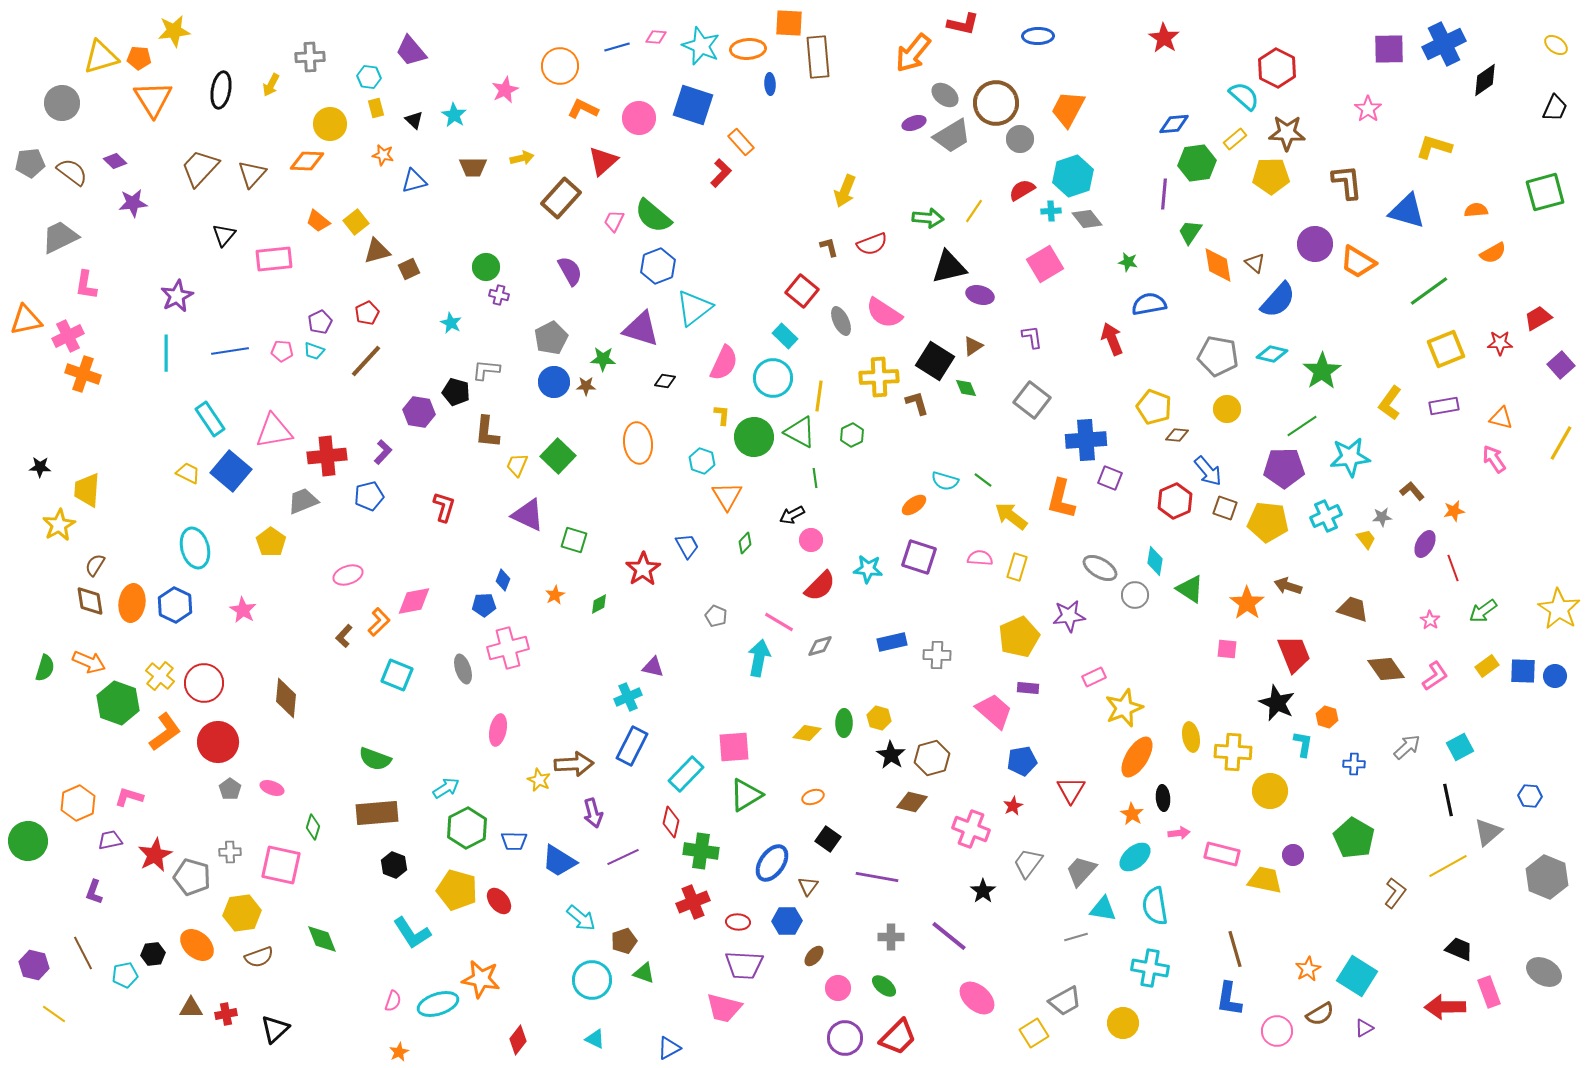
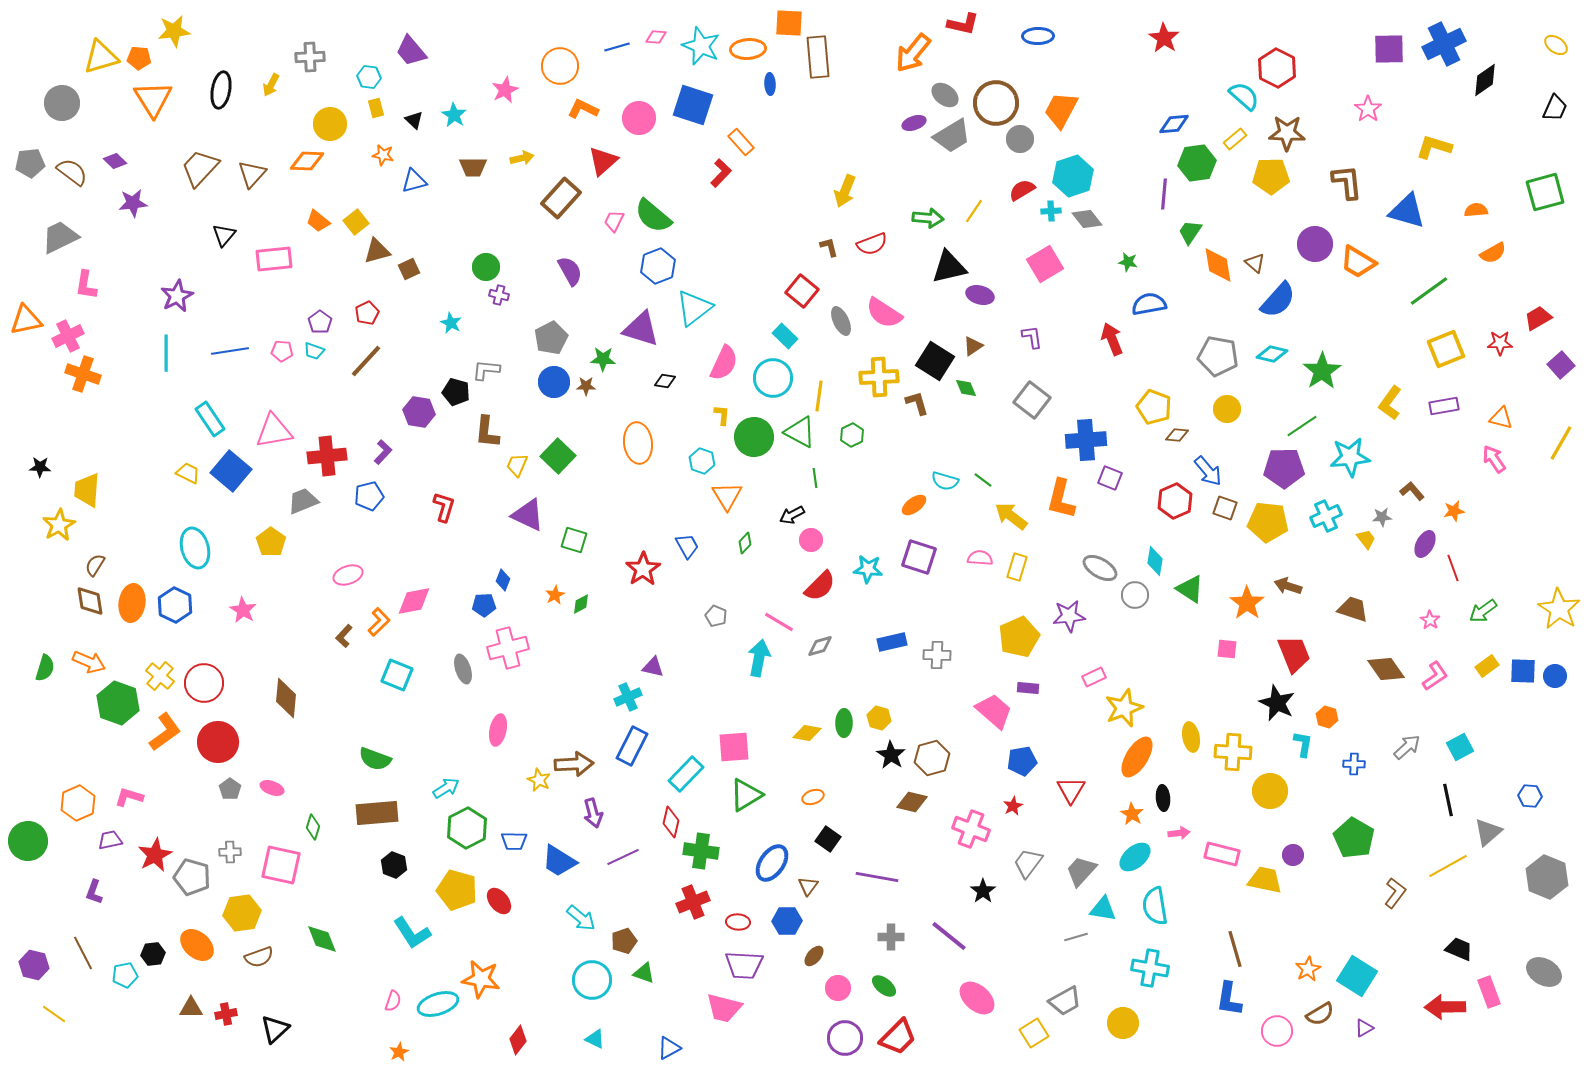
orange trapezoid at (1068, 109): moved 7 px left, 1 px down
purple pentagon at (320, 322): rotated 10 degrees counterclockwise
green diamond at (599, 604): moved 18 px left
